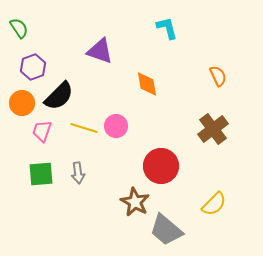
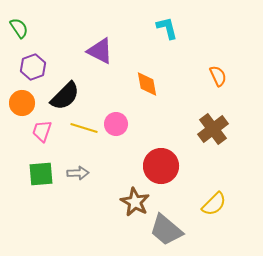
purple triangle: rotated 8 degrees clockwise
black semicircle: moved 6 px right
pink circle: moved 2 px up
gray arrow: rotated 85 degrees counterclockwise
